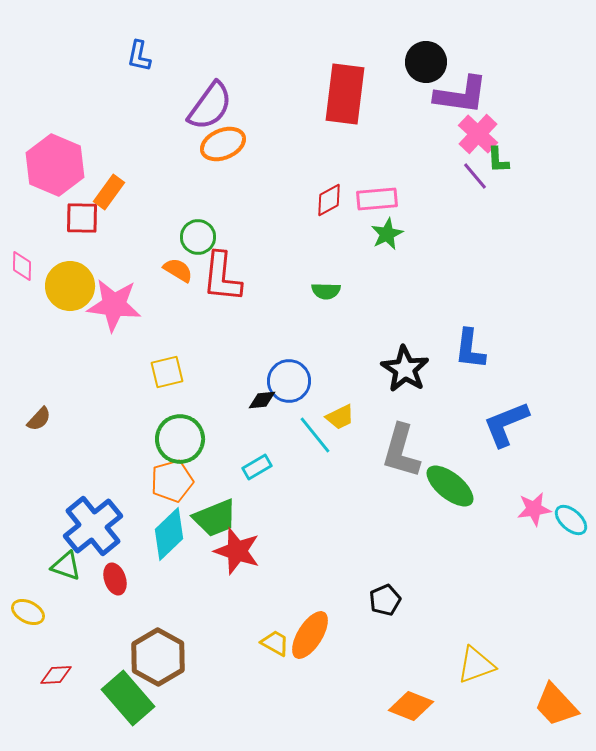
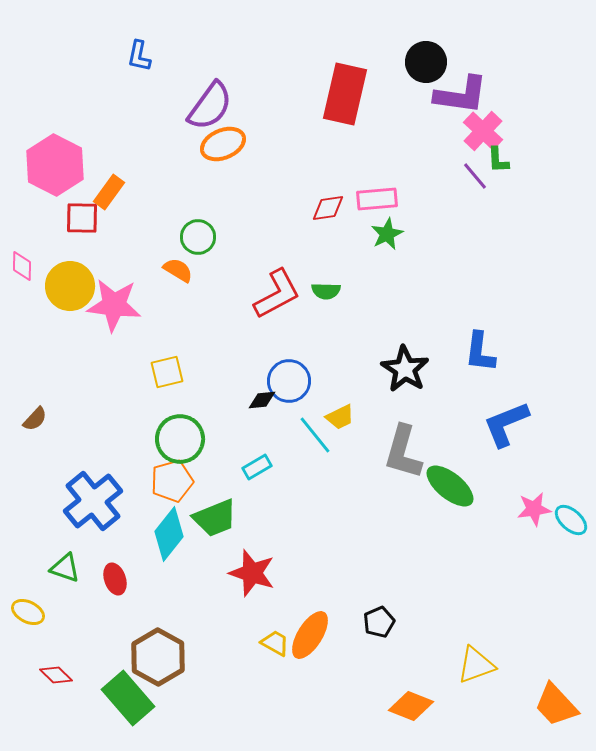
red rectangle at (345, 94): rotated 6 degrees clockwise
pink cross at (478, 134): moved 5 px right, 3 px up
pink hexagon at (55, 165): rotated 4 degrees clockwise
red diamond at (329, 200): moved 1 px left, 8 px down; rotated 20 degrees clockwise
red L-shape at (222, 277): moved 55 px right, 17 px down; rotated 124 degrees counterclockwise
blue L-shape at (470, 349): moved 10 px right, 3 px down
brown semicircle at (39, 419): moved 4 px left
gray L-shape at (401, 451): moved 2 px right, 1 px down
blue cross at (93, 526): moved 25 px up
cyan diamond at (169, 534): rotated 8 degrees counterclockwise
red star at (237, 551): moved 15 px right, 22 px down
green triangle at (66, 566): moved 1 px left, 2 px down
black pentagon at (385, 600): moved 6 px left, 22 px down
red diamond at (56, 675): rotated 48 degrees clockwise
